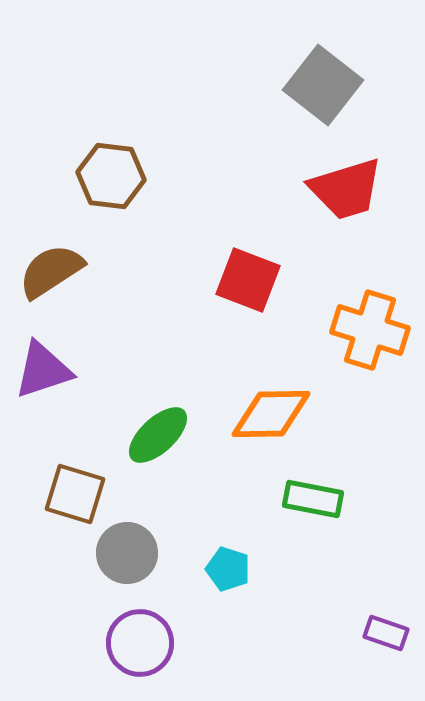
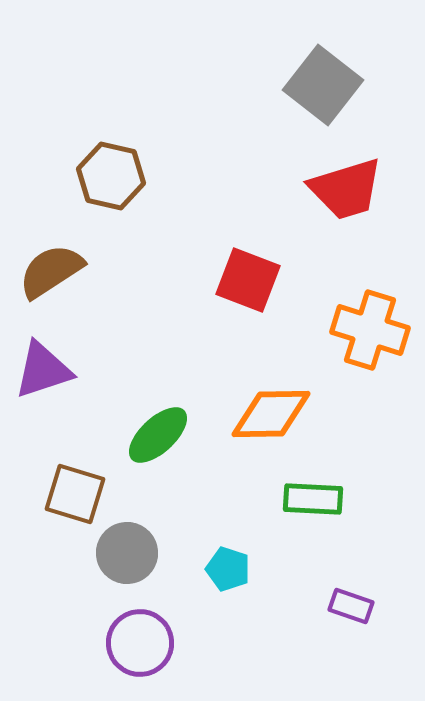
brown hexagon: rotated 6 degrees clockwise
green rectangle: rotated 8 degrees counterclockwise
purple rectangle: moved 35 px left, 27 px up
